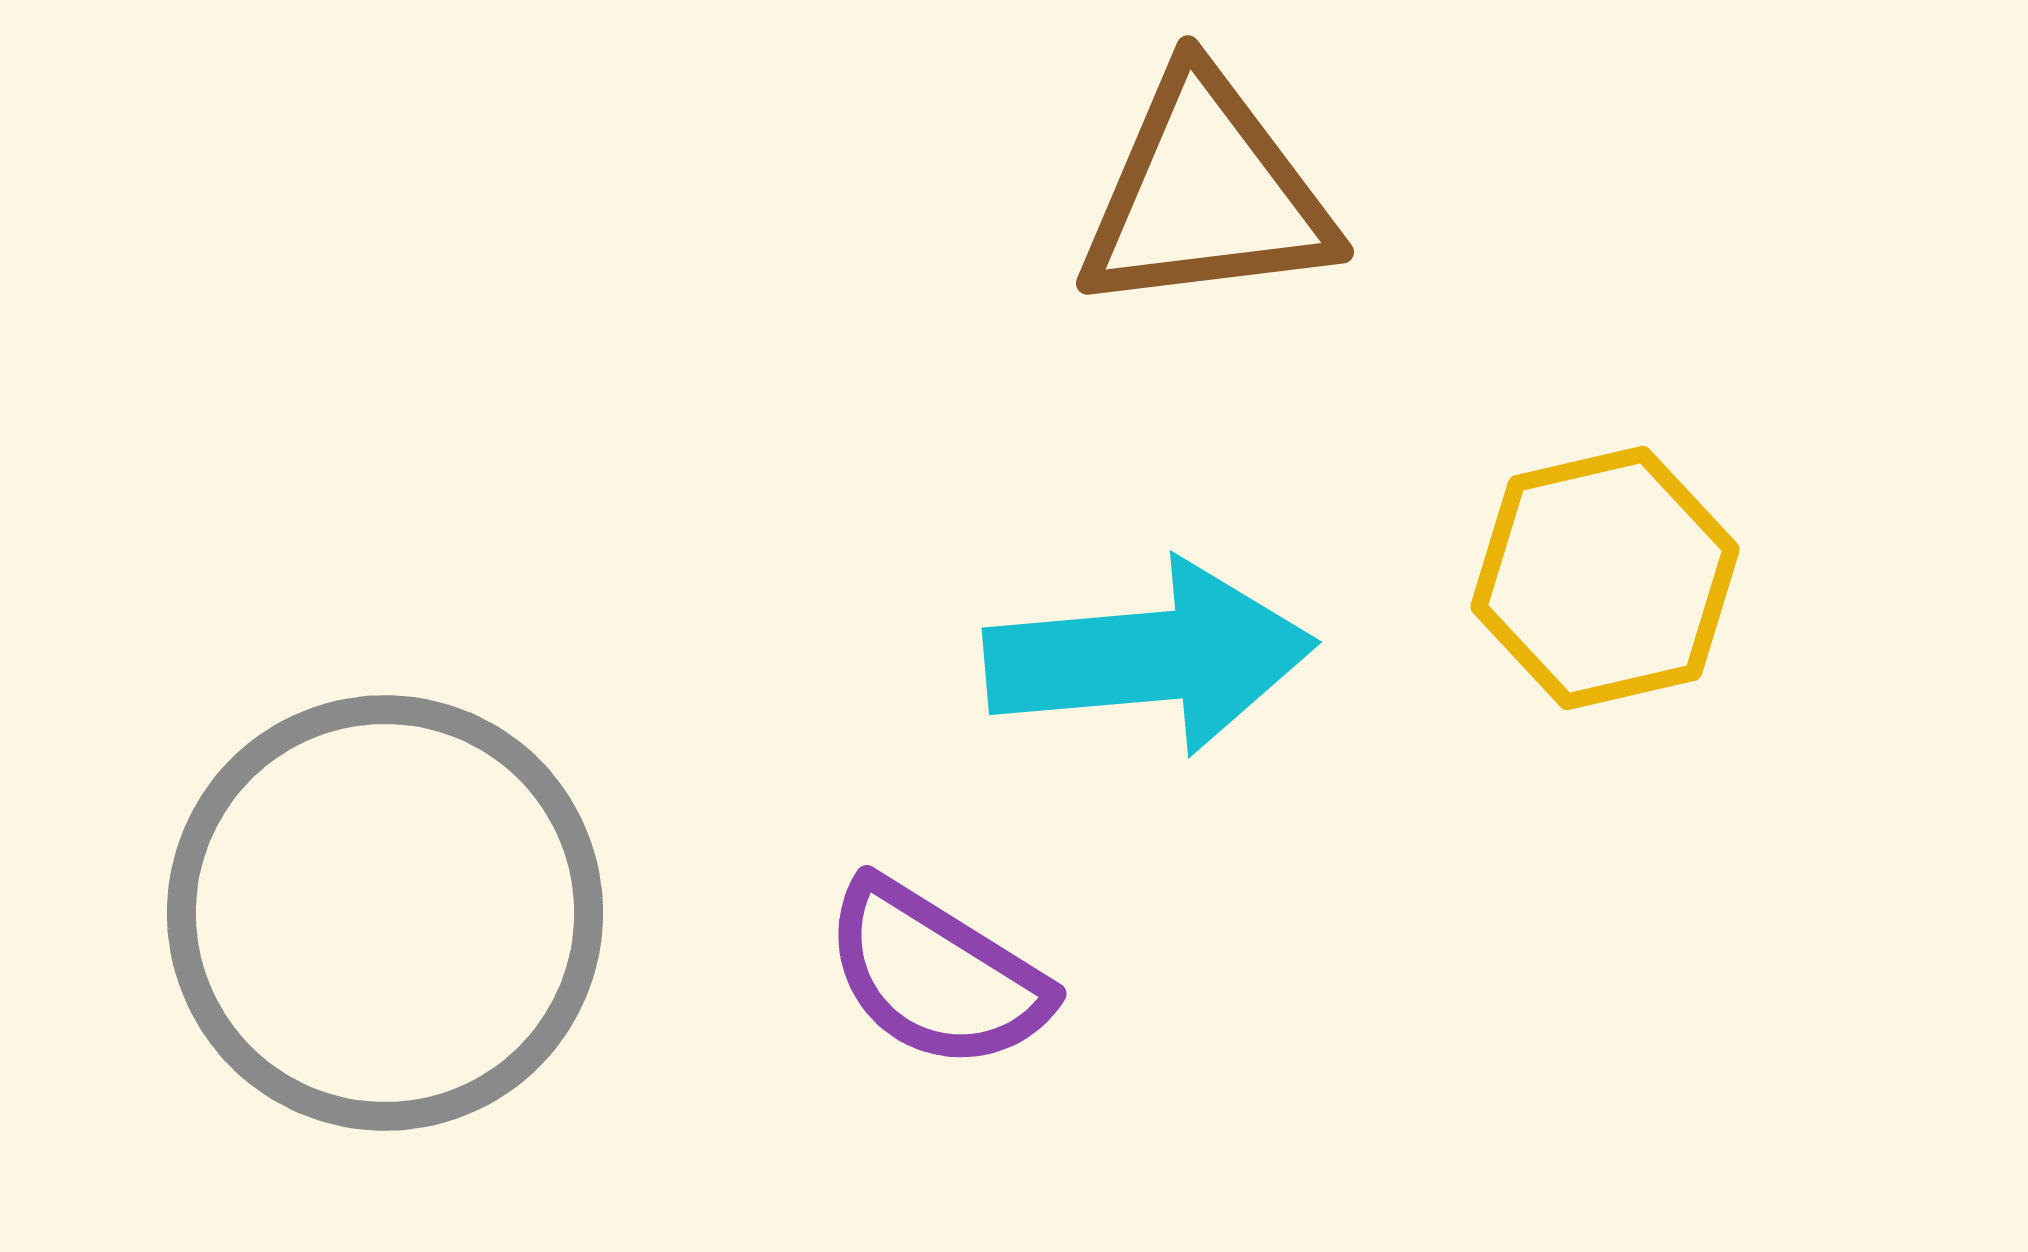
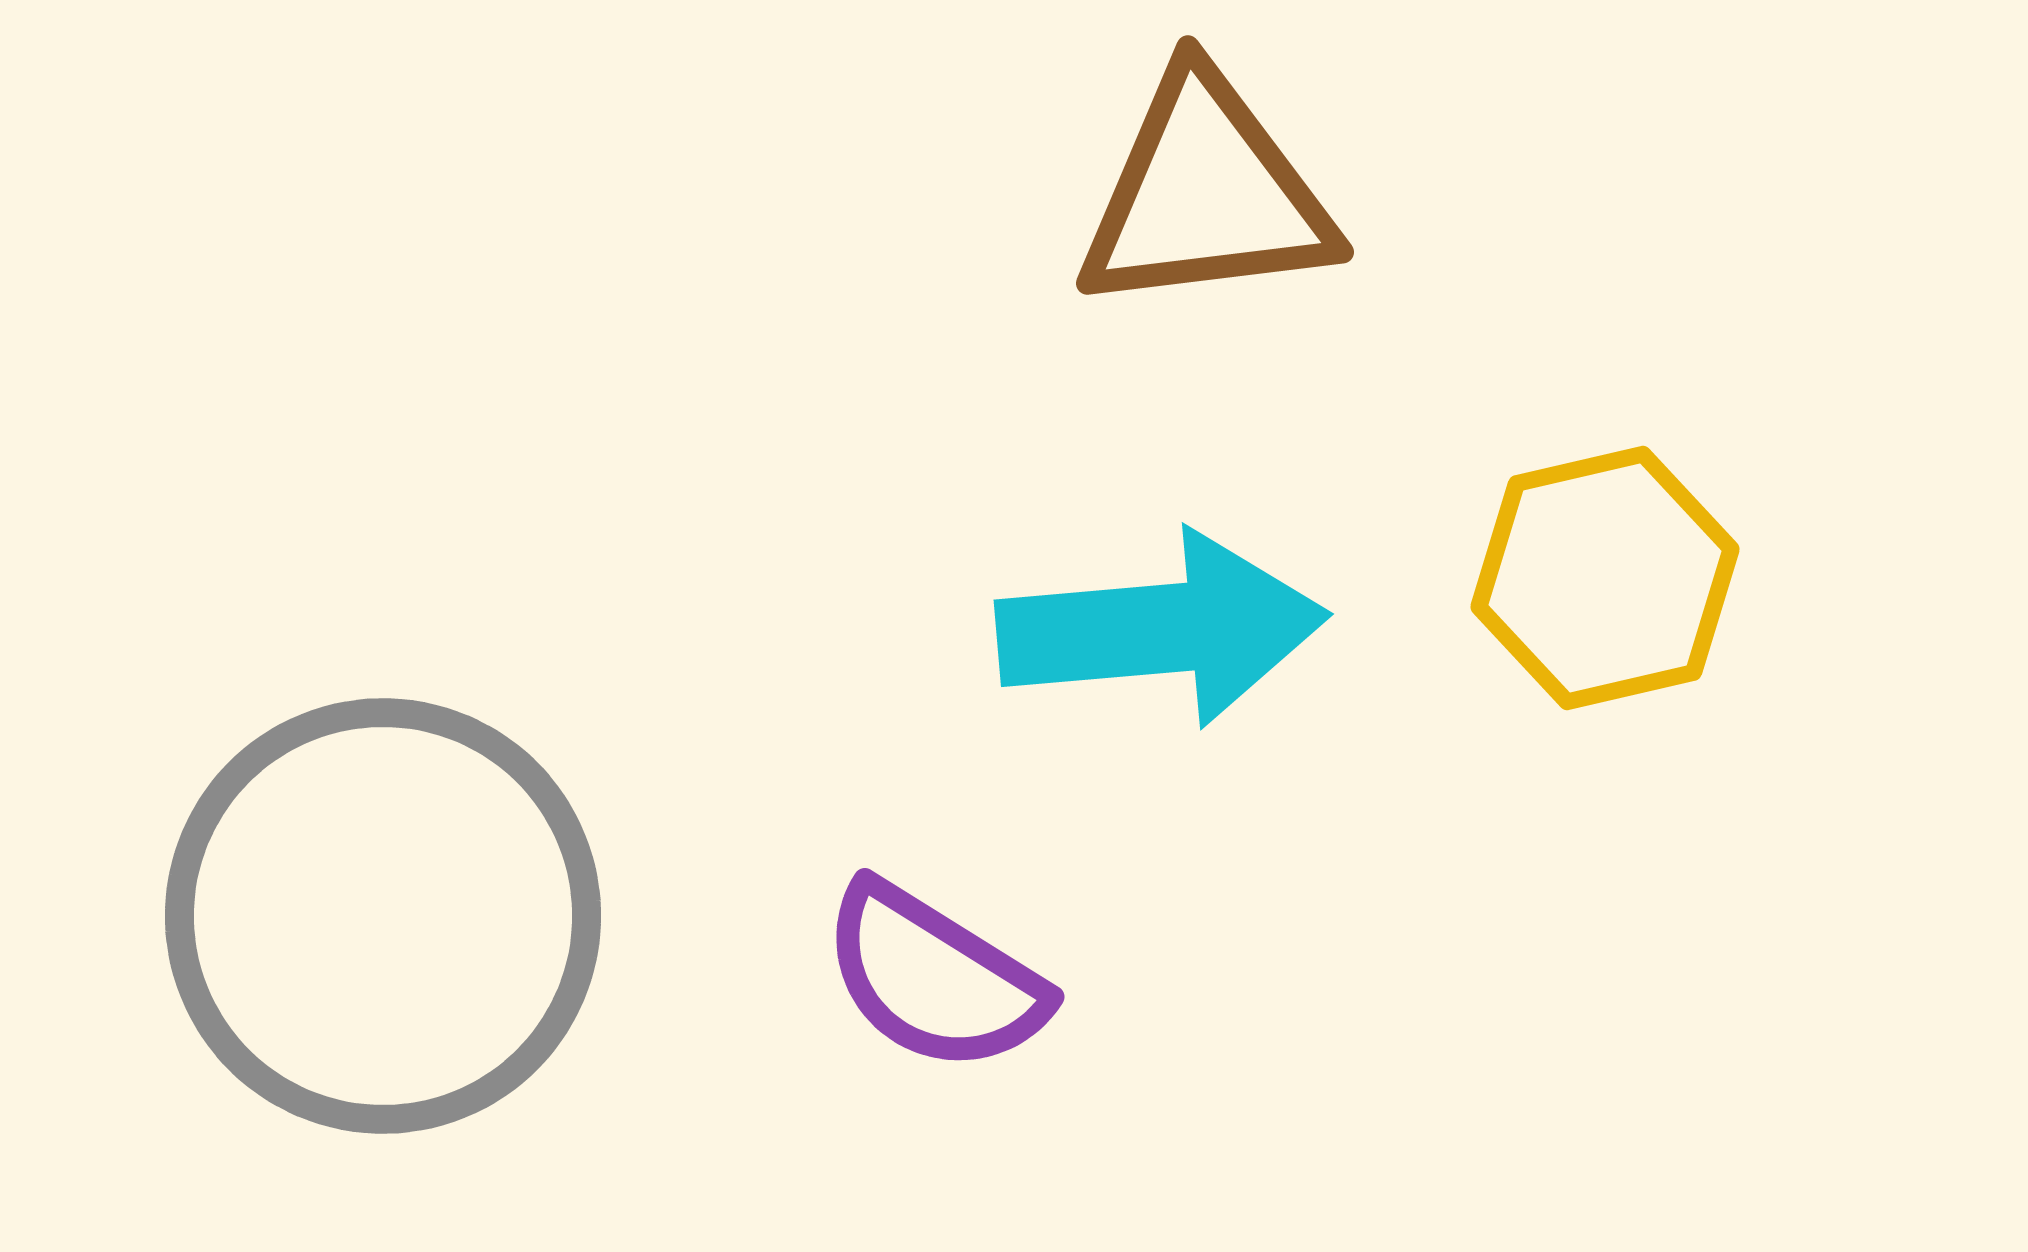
cyan arrow: moved 12 px right, 28 px up
gray circle: moved 2 px left, 3 px down
purple semicircle: moved 2 px left, 3 px down
